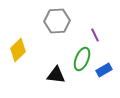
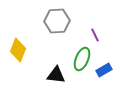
yellow diamond: rotated 25 degrees counterclockwise
